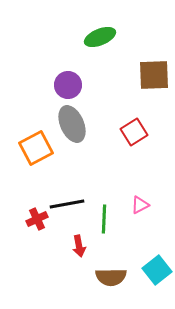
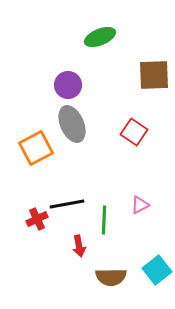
red square: rotated 24 degrees counterclockwise
green line: moved 1 px down
